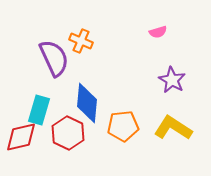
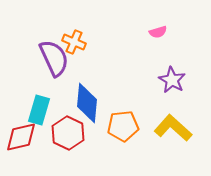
orange cross: moved 7 px left, 1 px down
yellow L-shape: rotated 9 degrees clockwise
